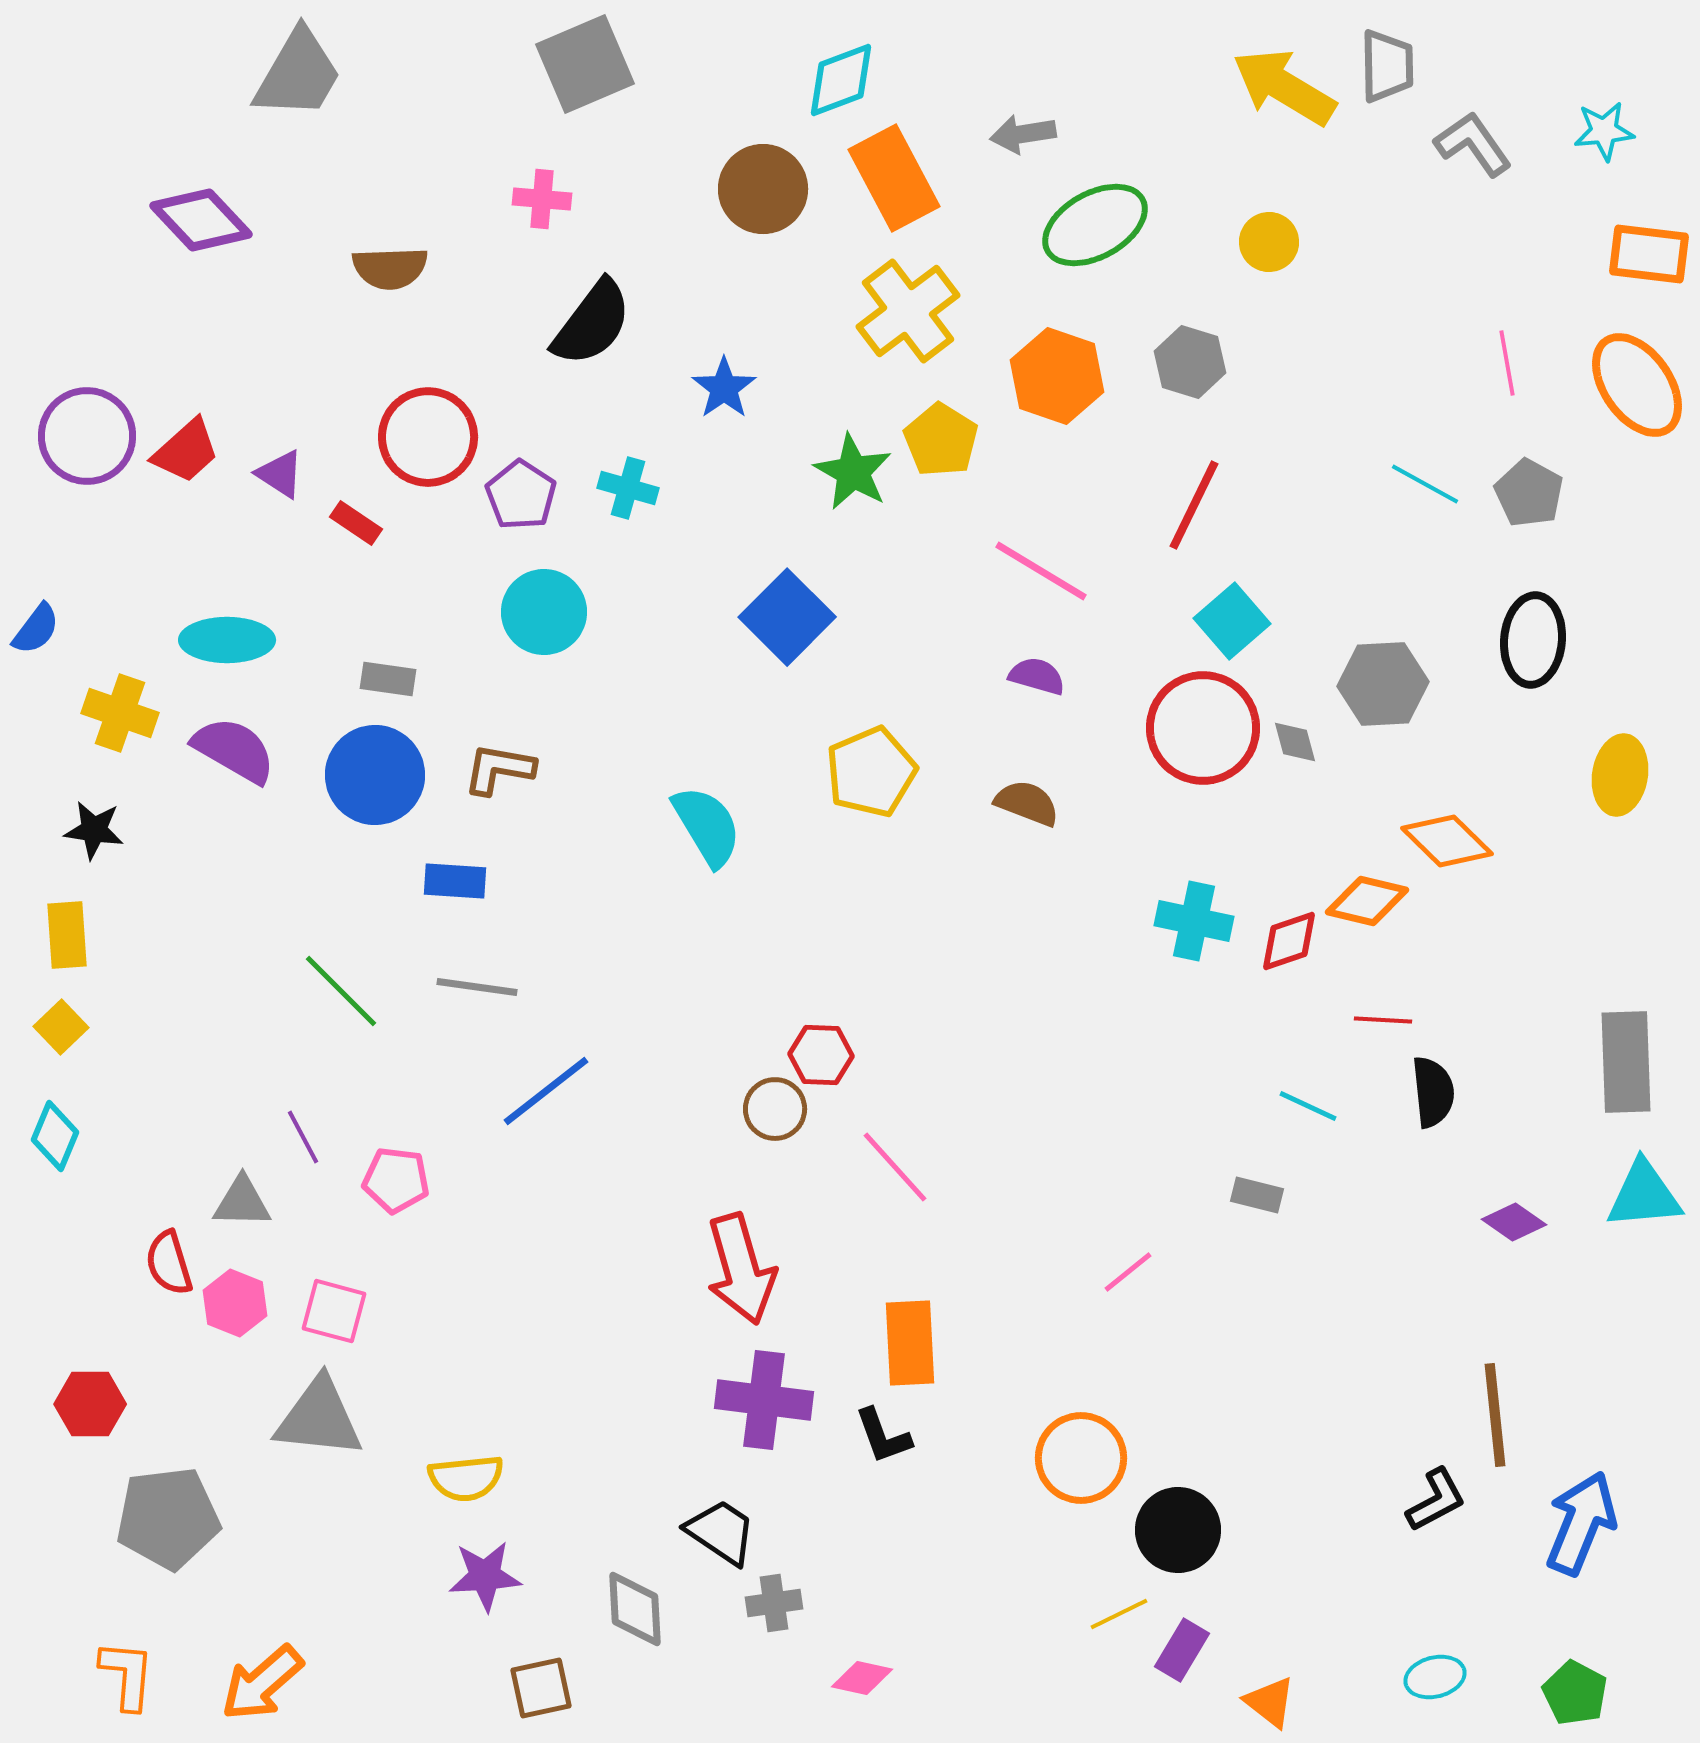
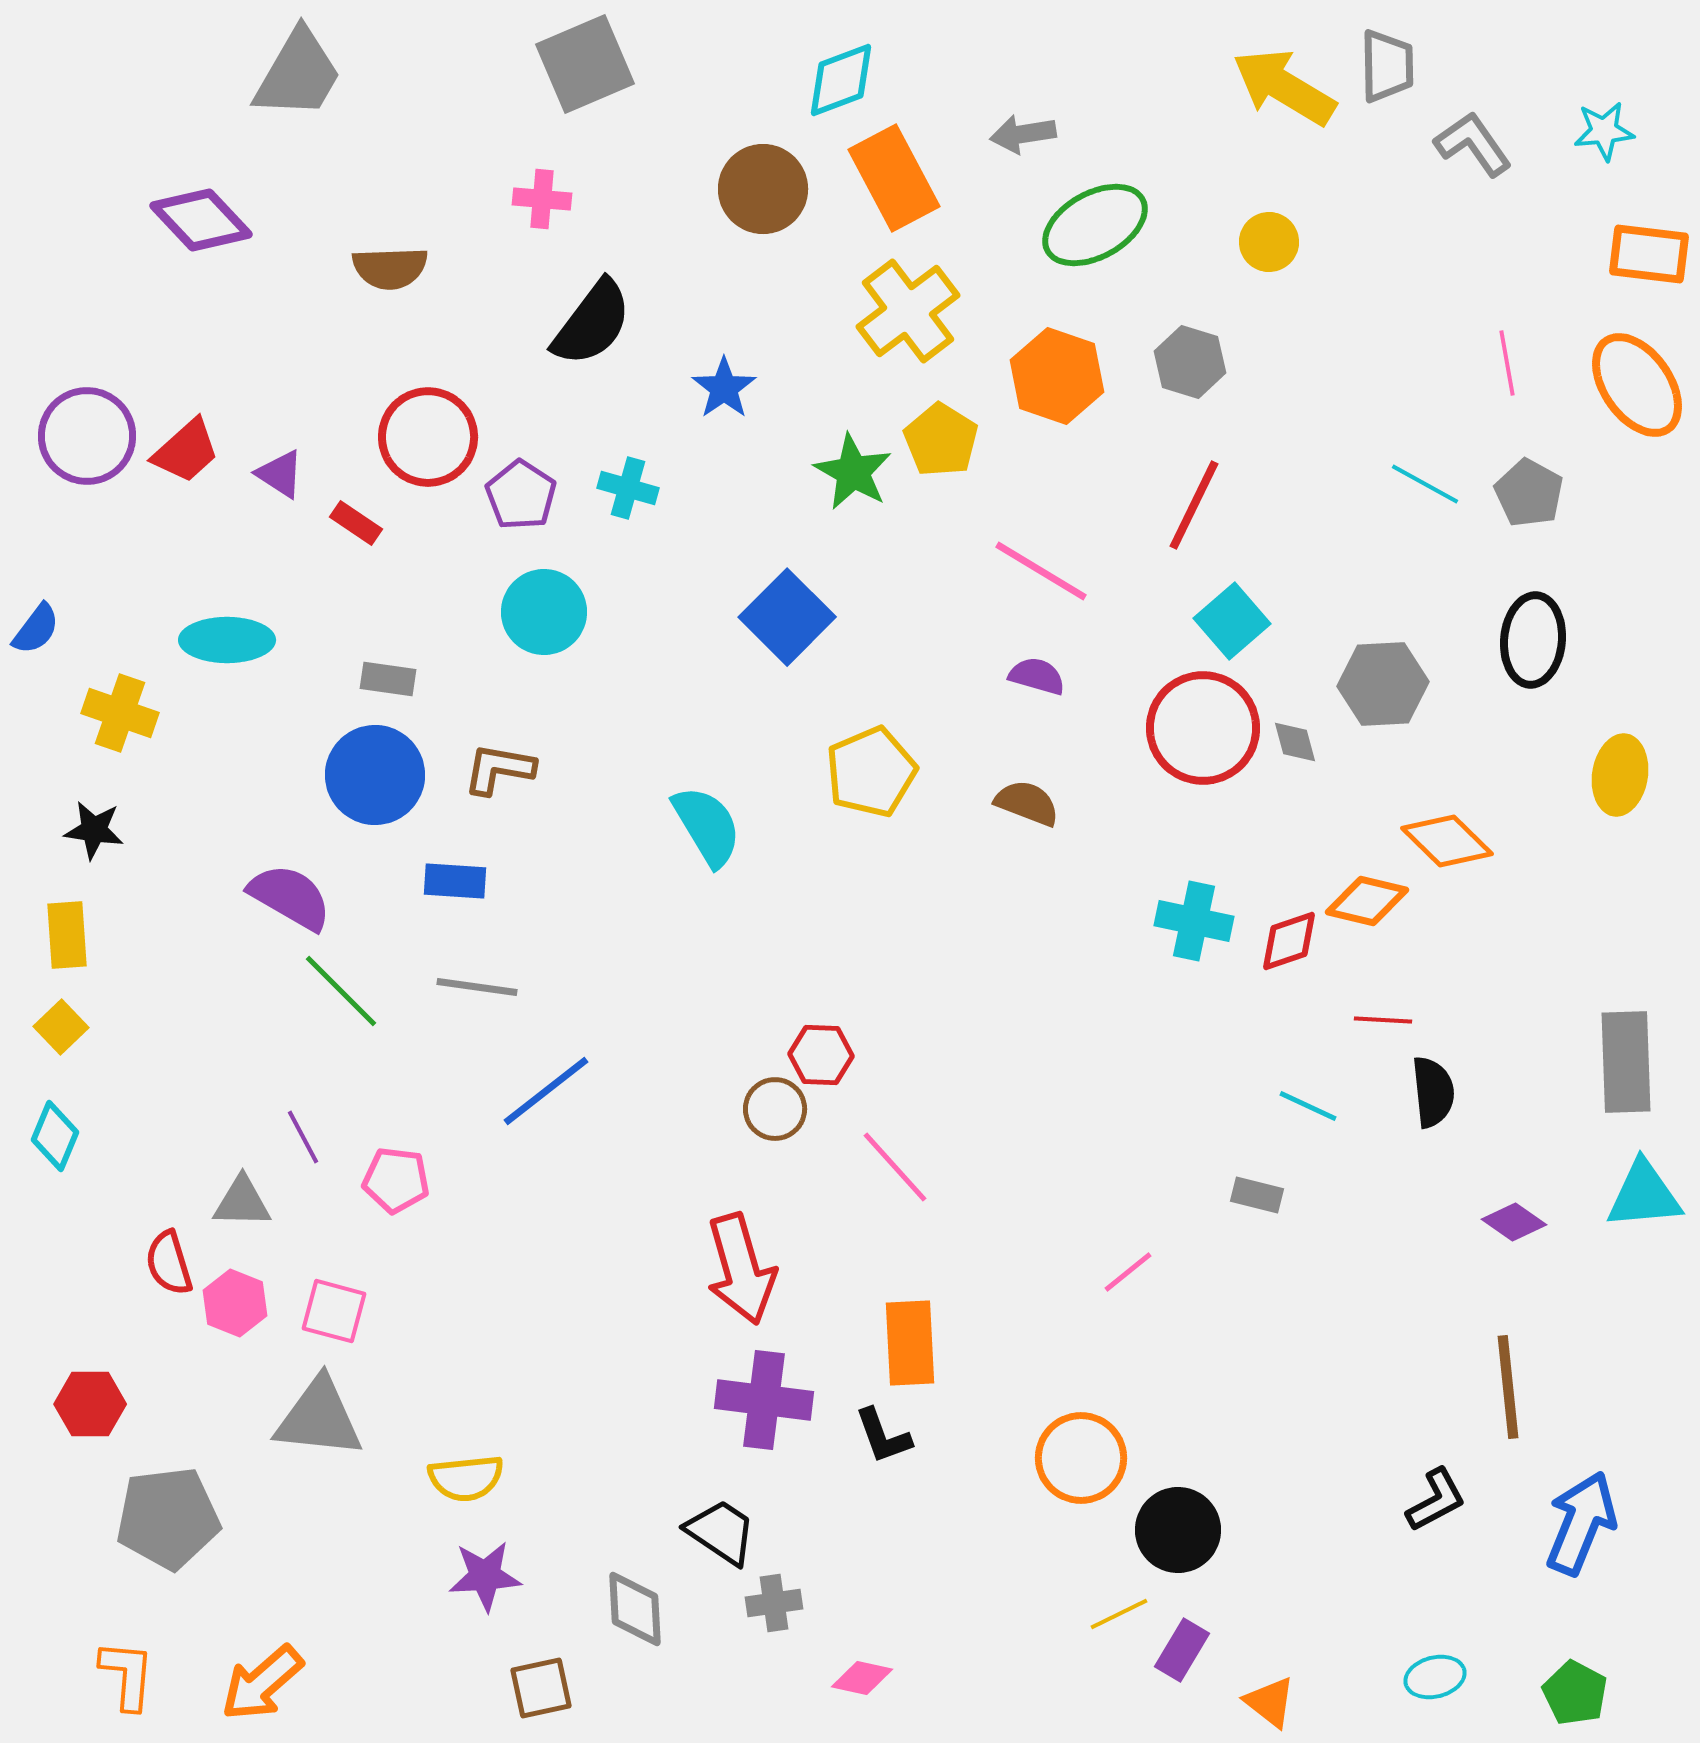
purple semicircle at (234, 750): moved 56 px right, 147 px down
brown line at (1495, 1415): moved 13 px right, 28 px up
